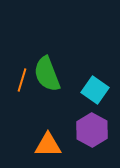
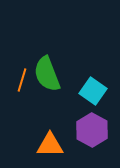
cyan square: moved 2 px left, 1 px down
orange triangle: moved 2 px right
